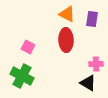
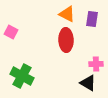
pink square: moved 17 px left, 15 px up
